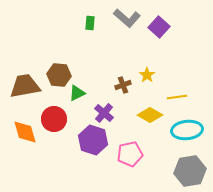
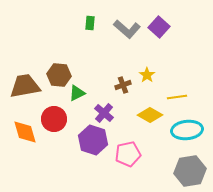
gray L-shape: moved 11 px down
pink pentagon: moved 2 px left
